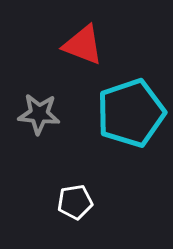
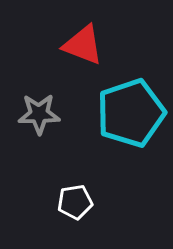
gray star: rotated 6 degrees counterclockwise
